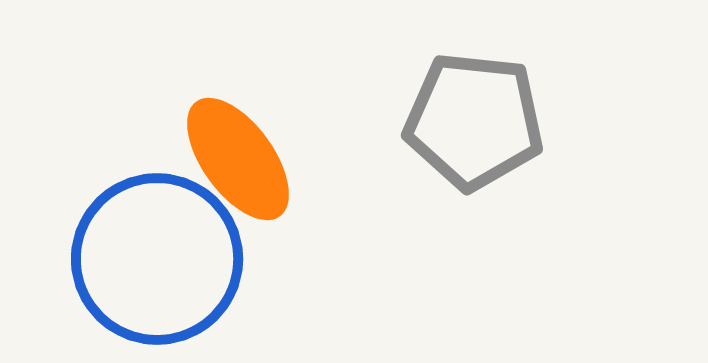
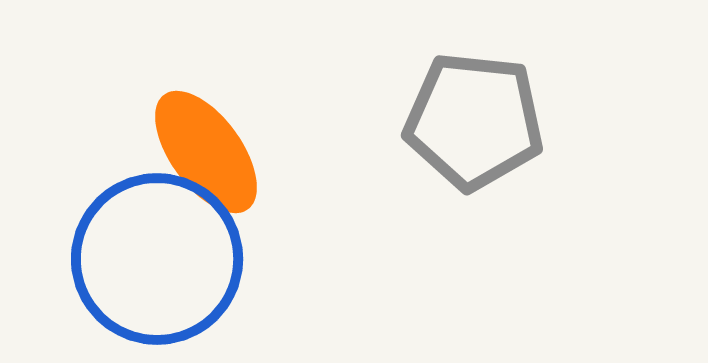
orange ellipse: moved 32 px left, 7 px up
